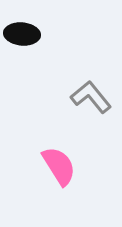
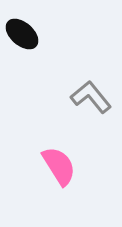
black ellipse: rotated 36 degrees clockwise
